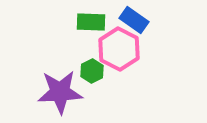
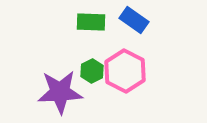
pink hexagon: moved 6 px right, 22 px down
